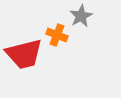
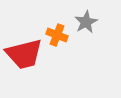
gray star: moved 5 px right, 6 px down
